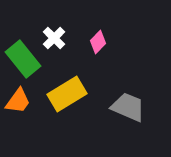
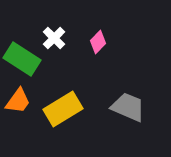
green rectangle: moved 1 px left; rotated 18 degrees counterclockwise
yellow rectangle: moved 4 px left, 15 px down
